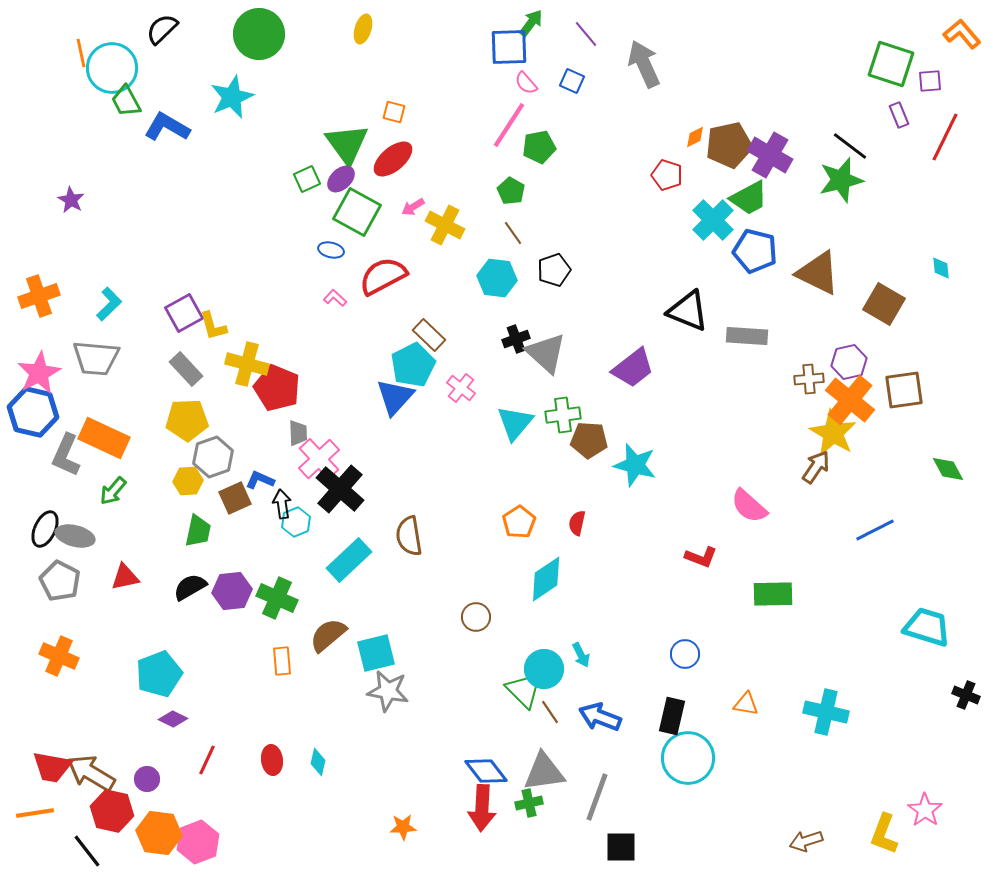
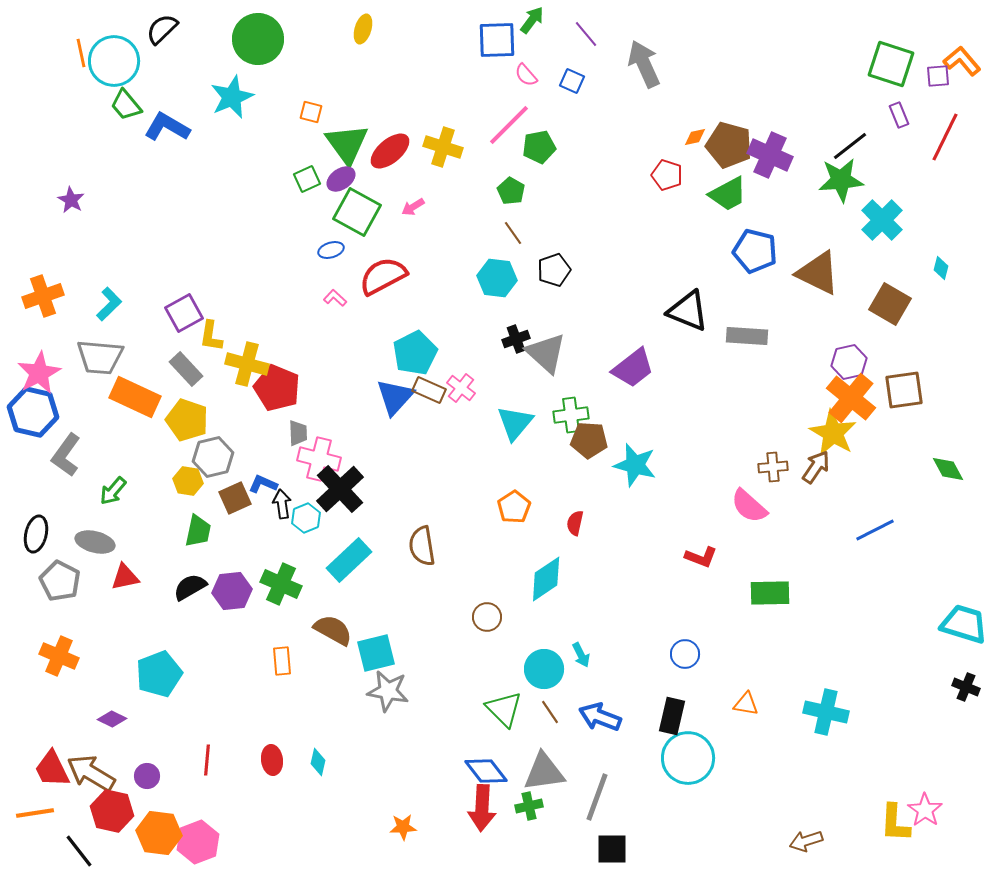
green arrow at (531, 23): moved 1 px right, 3 px up
green circle at (259, 34): moved 1 px left, 5 px down
orange L-shape at (962, 34): moved 27 px down
blue square at (509, 47): moved 12 px left, 7 px up
cyan circle at (112, 68): moved 2 px right, 7 px up
purple square at (930, 81): moved 8 px right, 5 px up
pink semicircle at (526, 83): moved 8 px up
green trapezoid at (126, 101): moved 4 px down; rotated 12 degrees counterclockwise
orange square at (394, 112): moved 83 px left
pink line at (509, 125): rotated 12 degrees clockwise
orange diamond at (695, 137): rotated 15 degrees clockwise
brown pentagon at (729, 145): rotated 27 degrees clockwise
black line at (850, 146): rotated 75 degrees counterclockwise
purple cross at (770, 155): rotated 6 degrees counterclockwise
red ellipse at (393, 159): moved 3 px left, 8 px up
purple ellipse at (341, 179): rotated 8 degrees clockwise
green star at (841, 180): rotated 9 degrees clockwise
green trapezoid at (749, 198): moved 21 px left, 4 px up
cyan cross at (713, 220): moved 169 px right
yellow cross at (445, 225): moved 2 px left, 78 px up; rotated 9 degrees counterclockwise
blue ellipse at (331, 250): rotated 30 degrees counterclockwise
cyan diamond at (941, 268): rotated 20 degrees clockwise
orange cross at (39, 296): moved 4 px right
brown square at (884, 304): moved 6 px right
yellow L-shape at (213, 326): moved 2 px left, 10 px down; rotated 24 degrees clockwise
brown rectangle at (429, 335): moved 55 px down; rotated 20 degrees counterclockwise
gray trapezoid at (96, 358): moved 4 px right, 1 px up
cyan pentagon at (413, 365): moved 2 px right, 12 px up
brown cross at (809, 379): moved 36 px left, 88 px down
orange cross at (850, 400): moved 1 px right, 2 px up
green cross at (563, 415): moved 8 px right
yellow pentagon at (187, 420): rotated 21 degrees clockwise
orange rectangle at (104, 438): moved 31 px right, 41 px up
gray L-shape at (66, 455): rotated 12 degrees clockwise
gray hexagon at (213, 457): rotated 6 degrees clockwise
pink cross at (319, 459): rotated 33 degrees counterclockwise
blue L-shape at (260, 480): moved 3 px right, 4 px down
yellow hexagon at (188, 481): rotated 12 degrees clockwise
black cross at (340, 489): rotated 6 degrees clockwise
cyan hexagon at (296, 522): moved 10 px right, 4 px up
orange pentagon at (519, 522): moved 5 px left, 15 px up
red semicircle at (577, 523): moved 2 px left
black ellipse at (45, 529): moved 9 px left, 5 px down; rotated 12 degrees counterclockwise
gray ellipse at (75, 536): moved 20 px right, 6 px down
brown semicircle at (409, 536): moved 13 px right, 10 px down
green rectangle at (773, 594): moved 3 px left, 1 px up
green cross at (277, 598): moved 4 px right, 14 px up
brown circle at (476, 617): moved 11 px right
cyan trapezoid at (927, 627): moved 37 px right, 3 px up
brown semicircle at (328, 635): moved 5 px right, 5 px up; rotated 69 degrees clockwise
green triangle at (524, 690): moved 20 px left, 19 px down
black cross at (966, 695): moved 8 px up
purple diamond at (173, 719): moved 61 px left
red line at (207, 760): rotated 20 degrees counterclockwise
red trapezoid at (52, 767): moved 2 px down; rotated 54 degrees clockwise
purple circle at (147, 779): moved 3 px up
green cross at (529, 803): moved 3 px down
yellow L-shape at (884, 834): moved 11 px right, 11 px up; rotated 18 degrees counterclockwise
black square at (621, 847): moved 9 px left, 2 px down
black line at (87, 851): moved 8 px left
